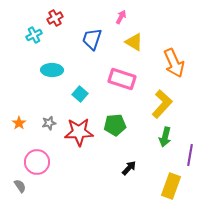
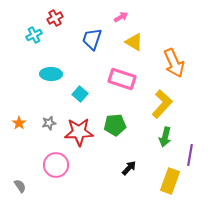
pink arrow: rotated 32 degrees clockwise
cyan ellipse: moved 1 px left, 4 px down
pink circle: moved 19 px right, 3 px down
yellow rectangle: moved 1 px left, 5 px up
